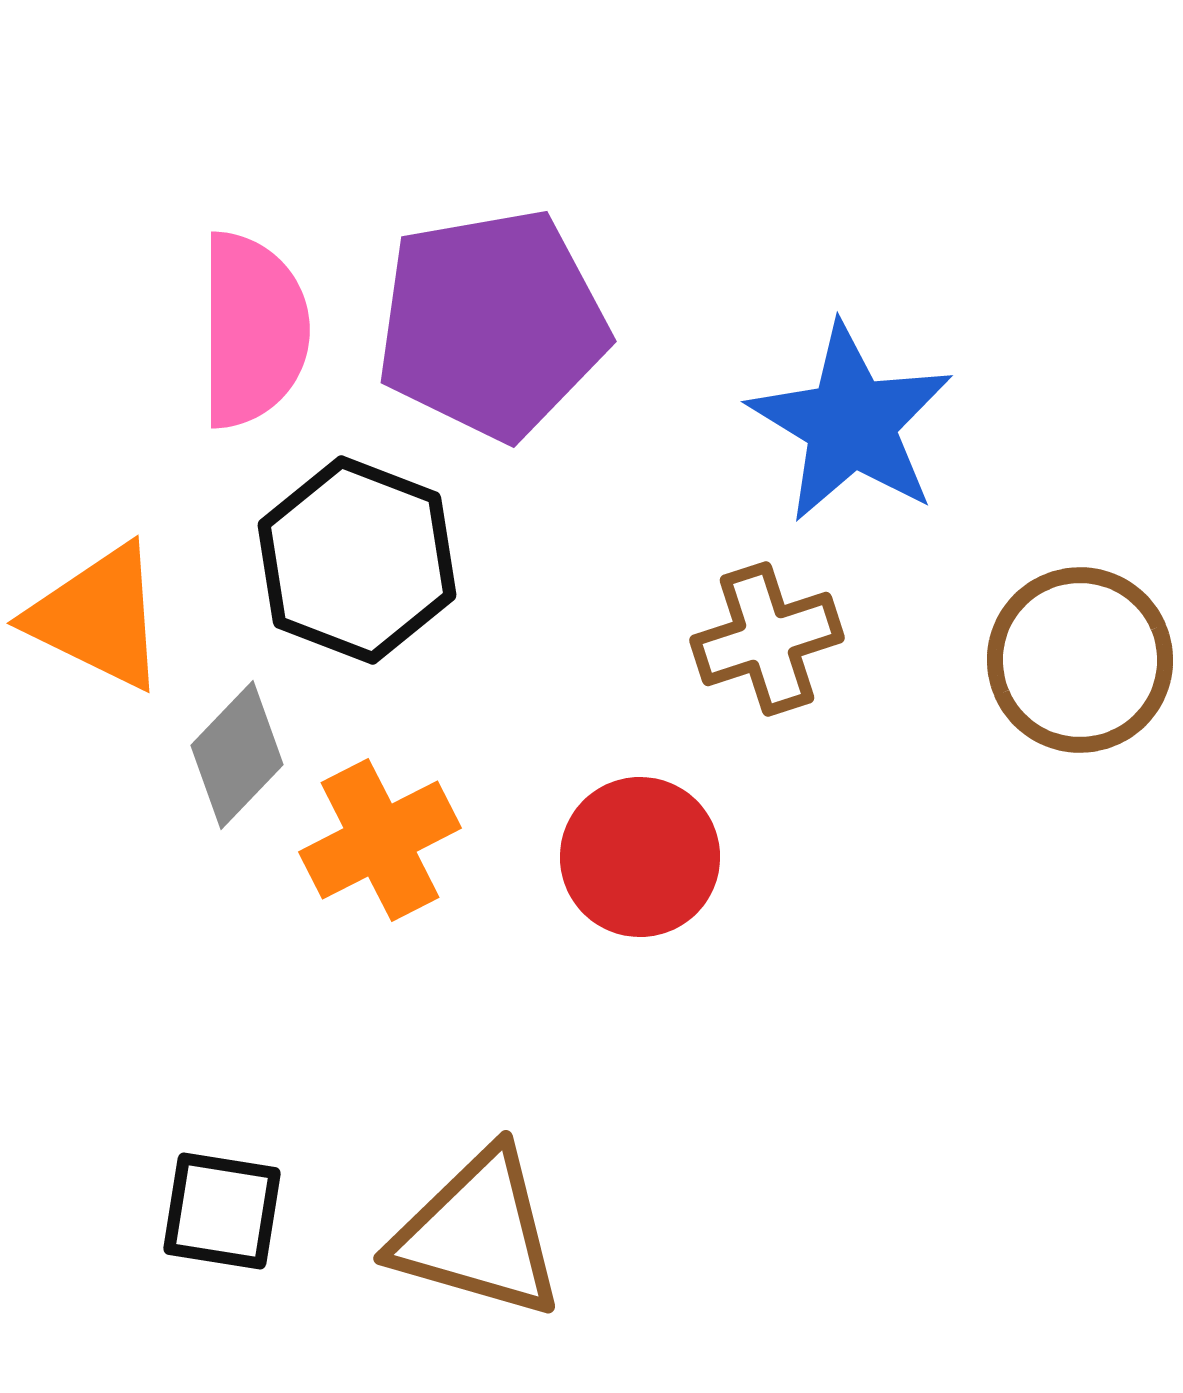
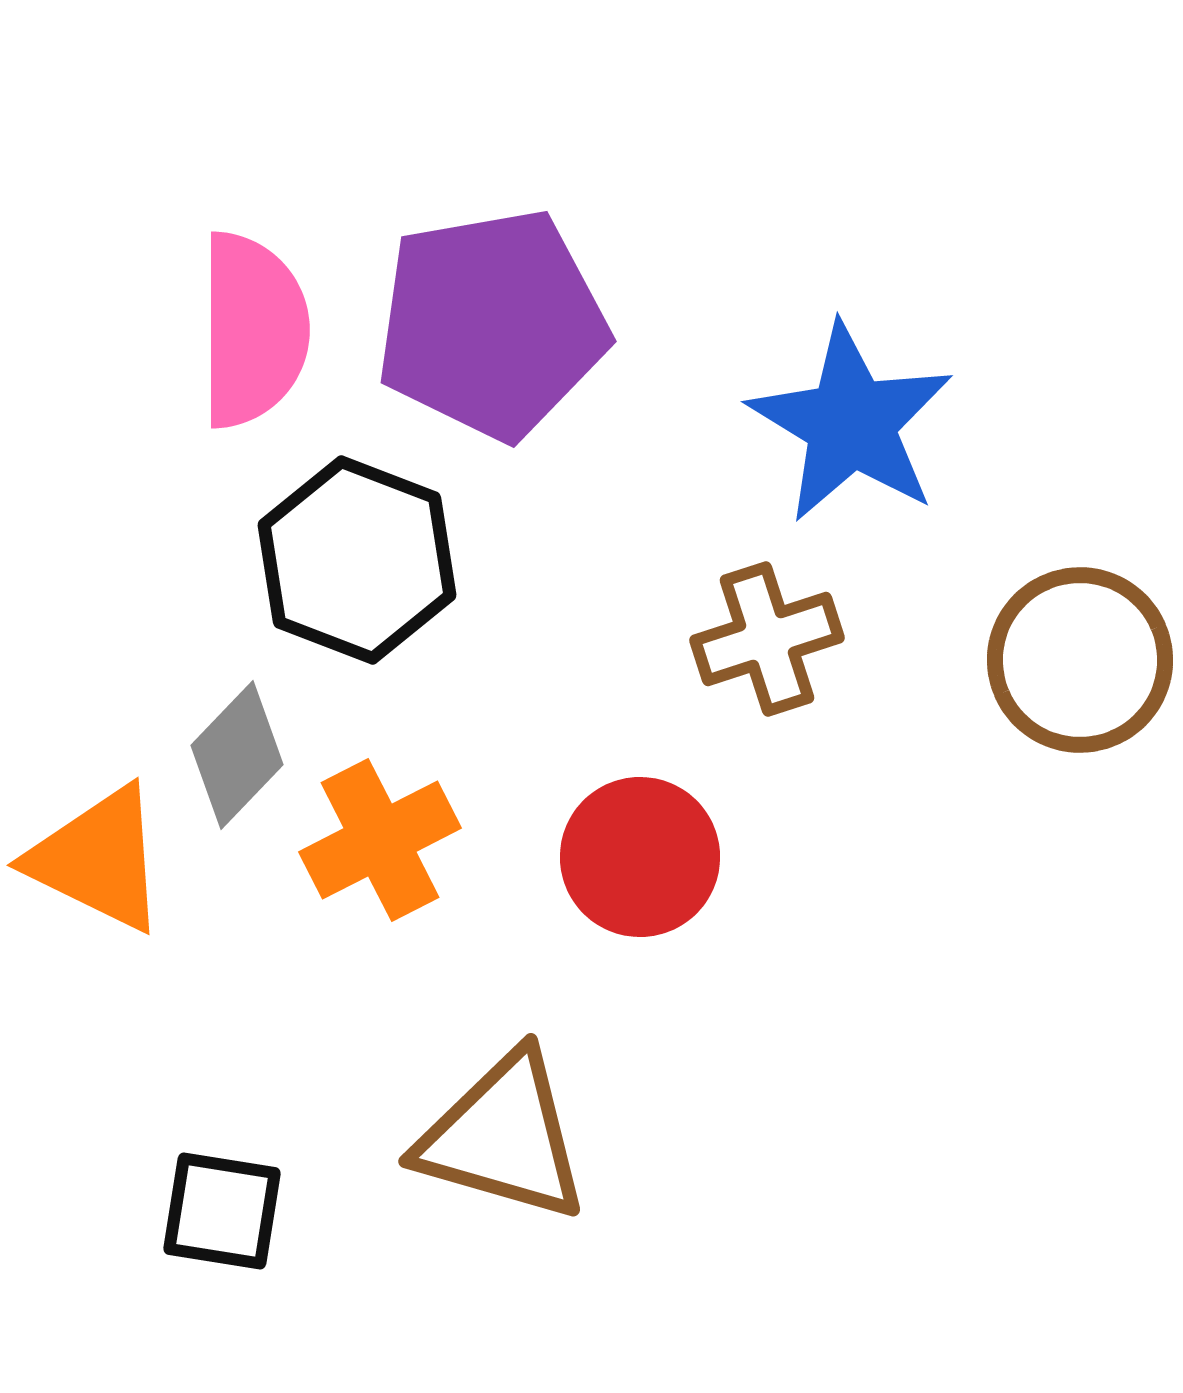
orange triangle: moved 242 px down
brown triangle: moved 25 px right, 97 px up
